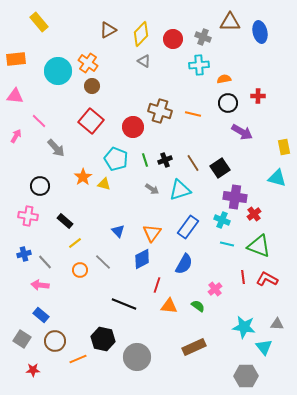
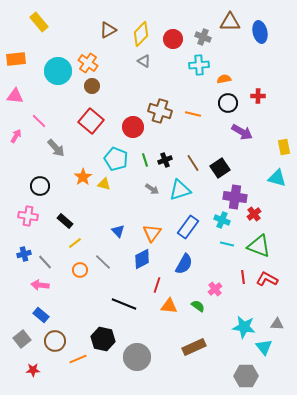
gray square at (22, 339): rotated 18 degrees clockwise
